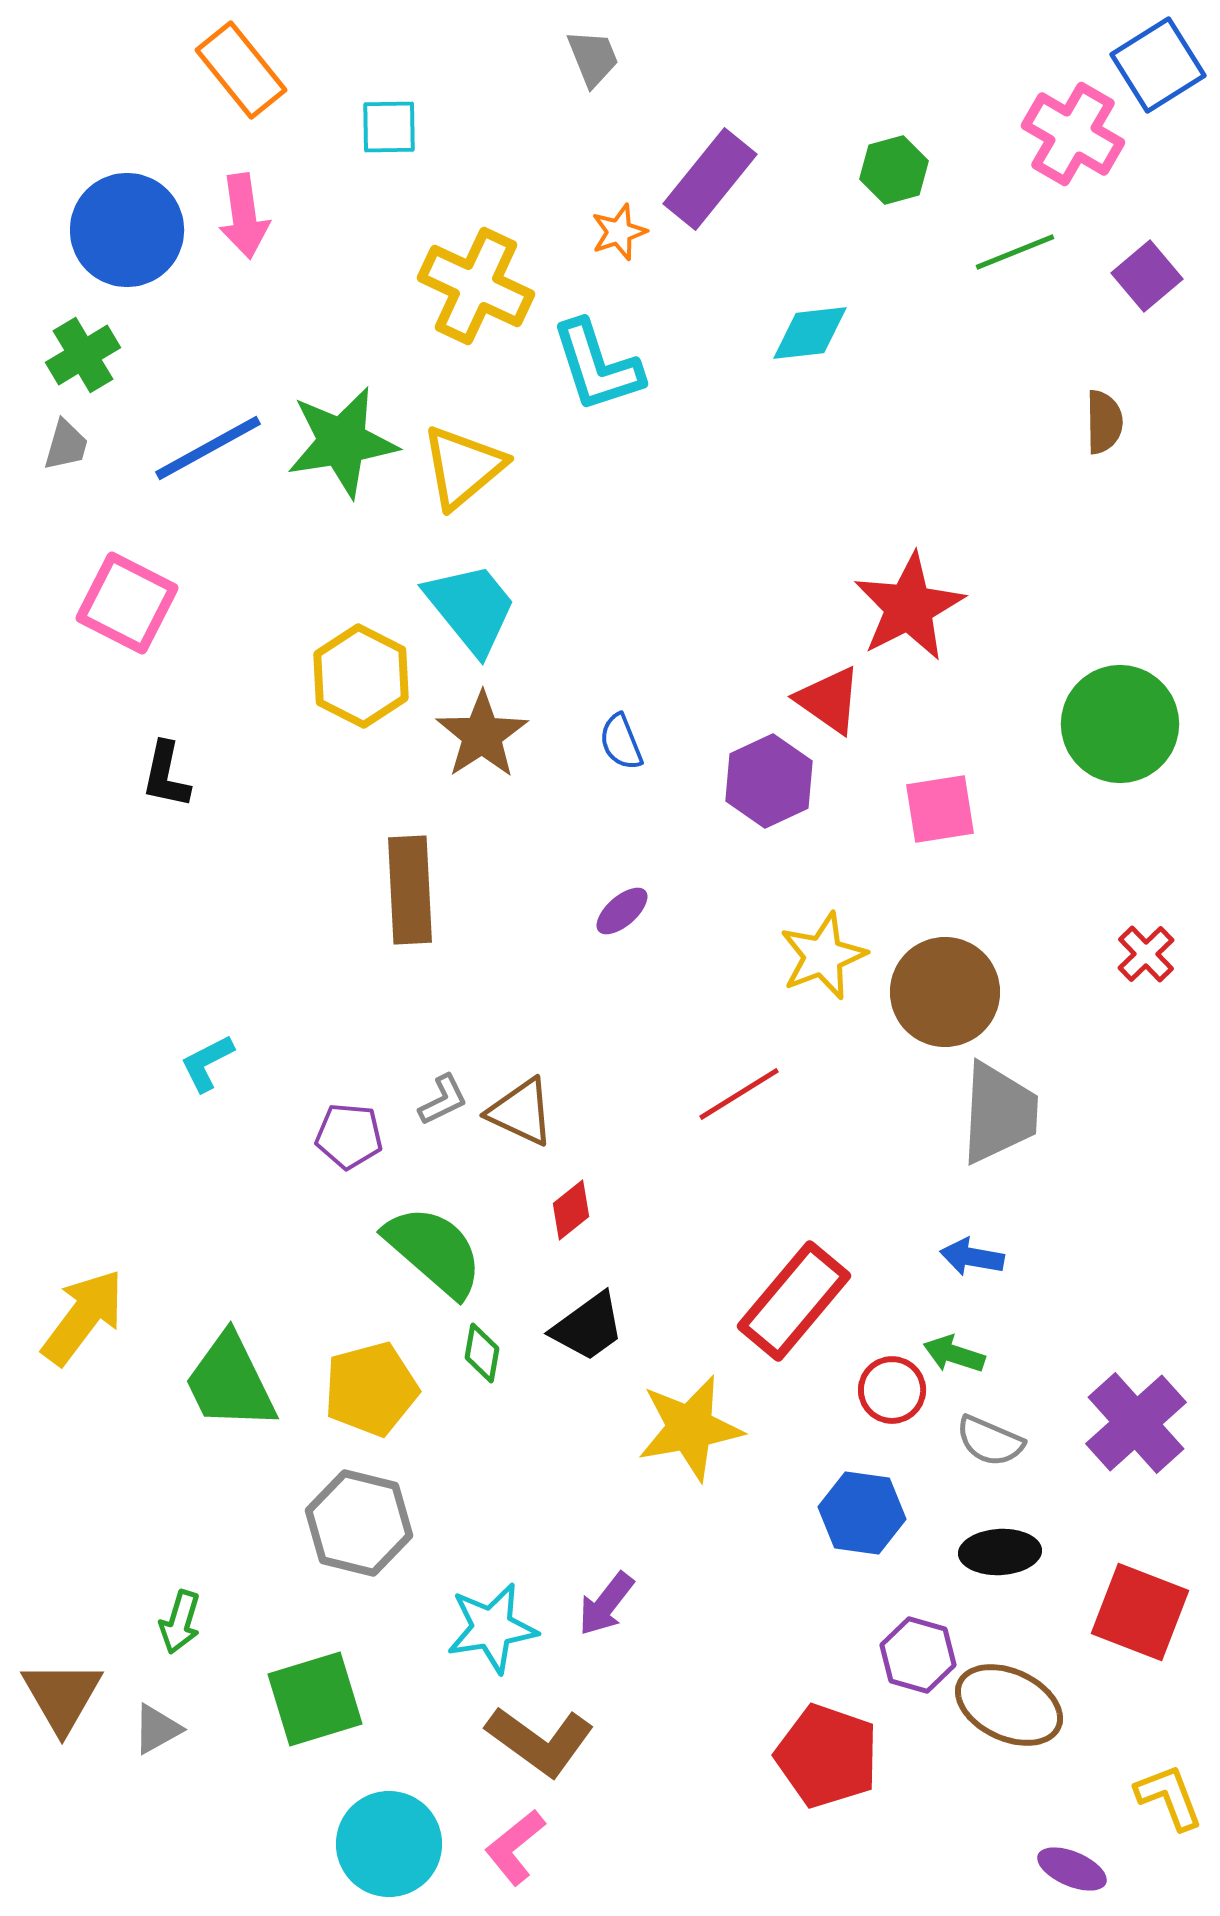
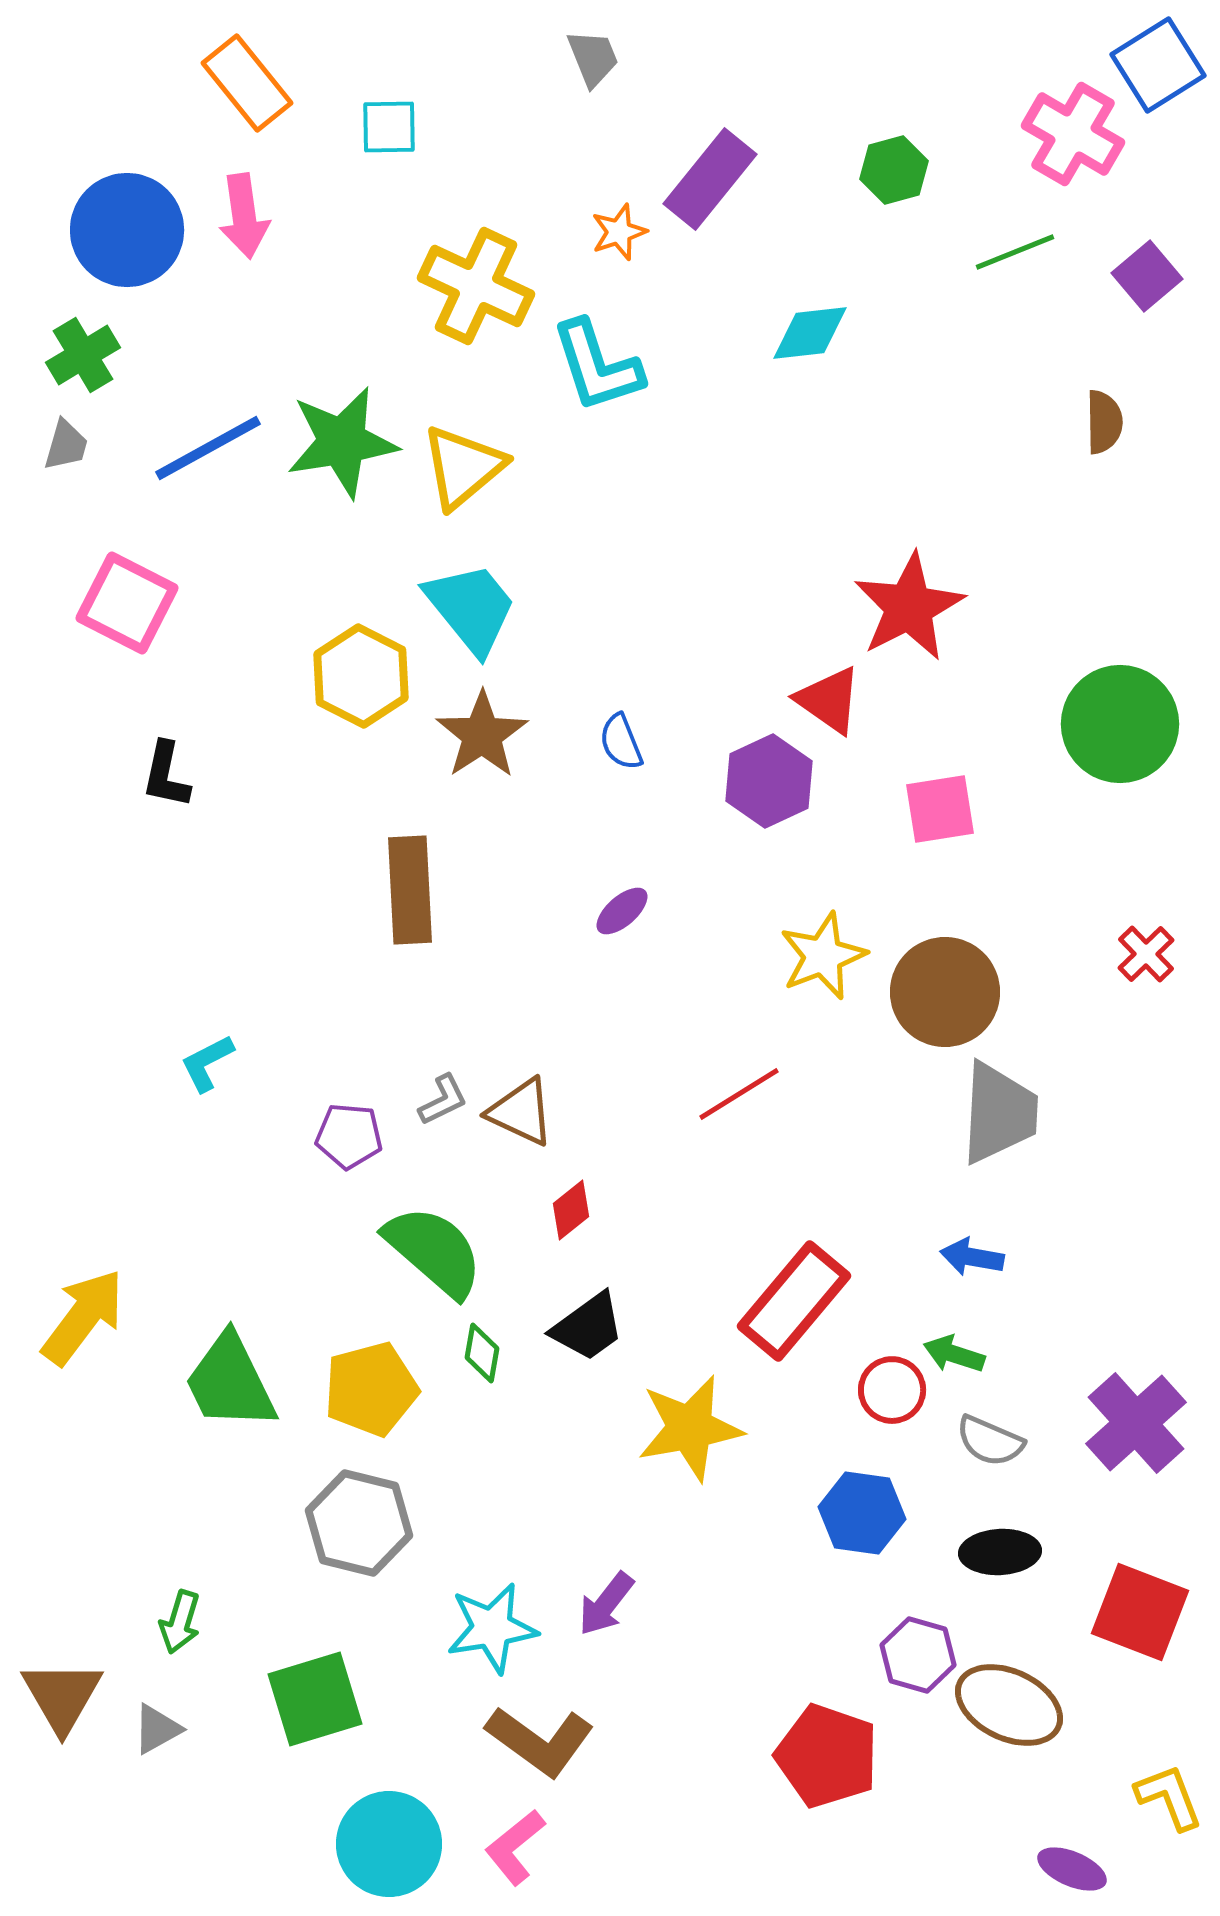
orange rectangle at (241, 70): moved 6 px right, 13 px down
